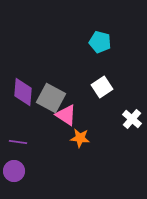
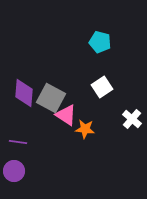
purple diamond: moved 1 px right, 1 px down
orange star: moved 5 px right, 9 px up
